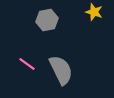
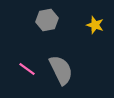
yellow star: moved 1 px right, 13 px down
pink line: moved 5 px down
